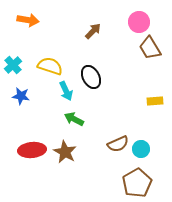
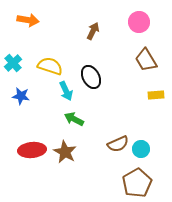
brown arrow: rotated 18 degrees counterclockwise
brown trapezoid: moved 4 px left, 12 px down
cyan cross: moved 2 px up
yellow rectangle: moved 1 px right, 6 px up
